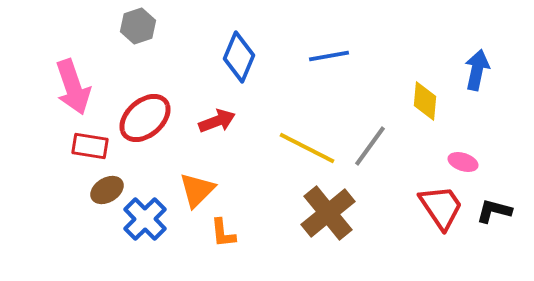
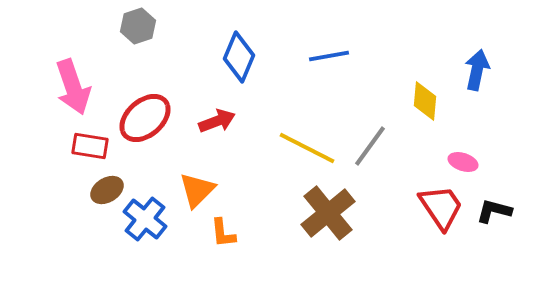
blue cross: rotated 6 degrees counterclockwise
